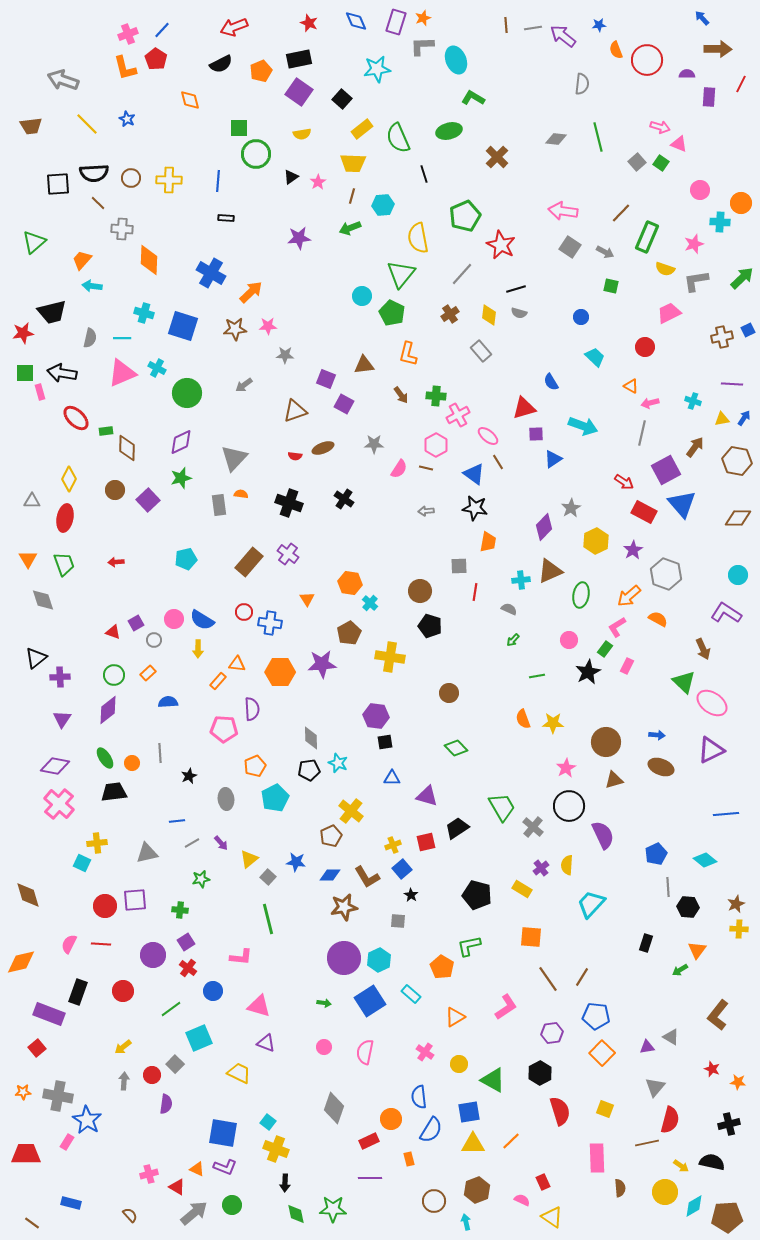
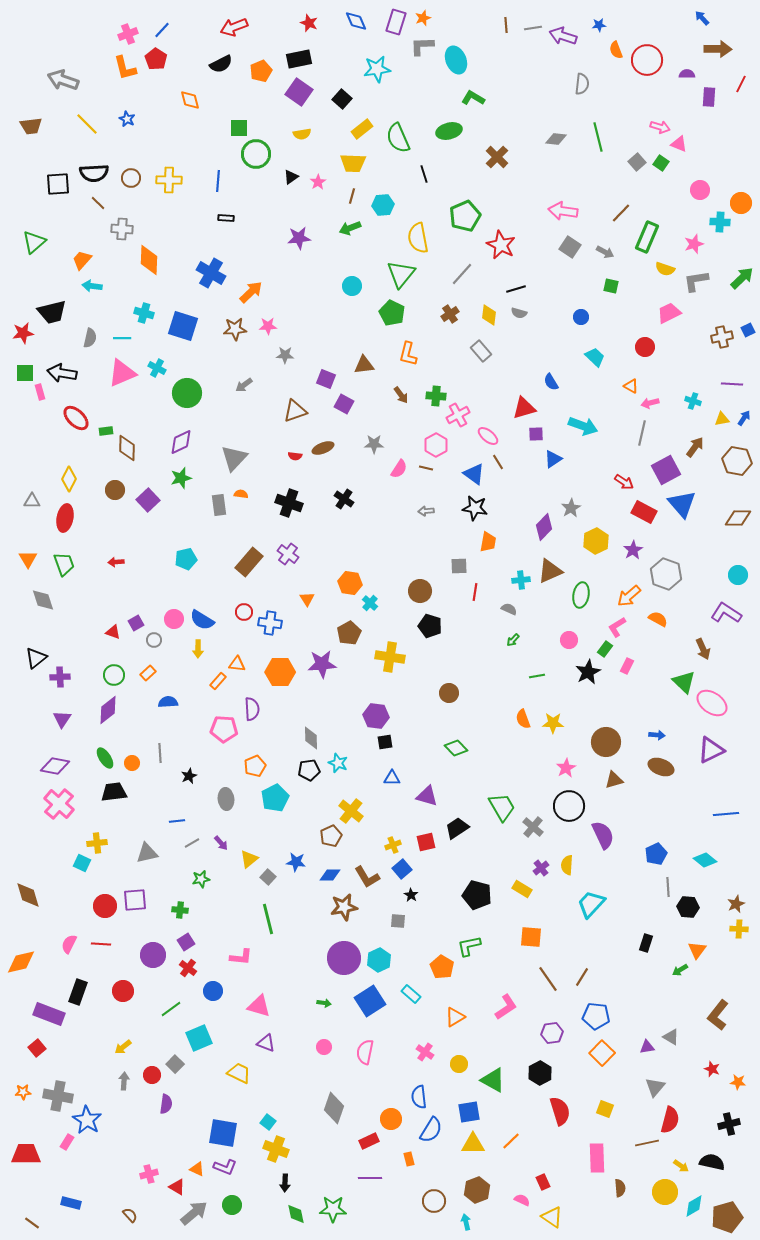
purple arrow at (563, 36): rotated 20 degrees counterclockwise
cyan circle at (362, 296): moved 10 px left, 10 px up
brown pentagon at (727, 1217): rotated 12 degrees counterclockwise
